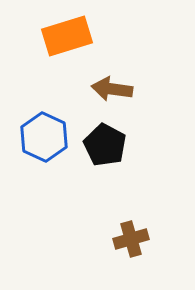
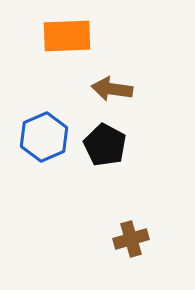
orange rectangle: rotated 15 degrees clockwise
blue hexagon: rotated 12 degrees clockwise
